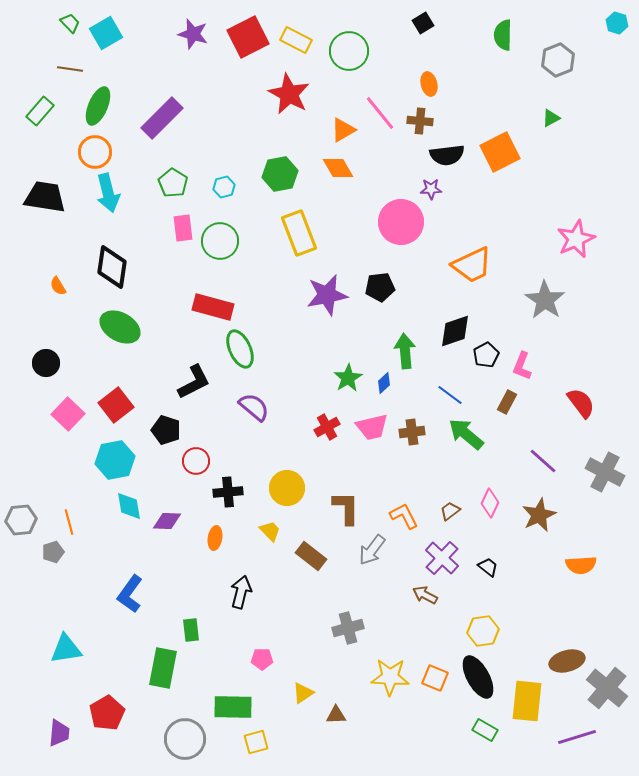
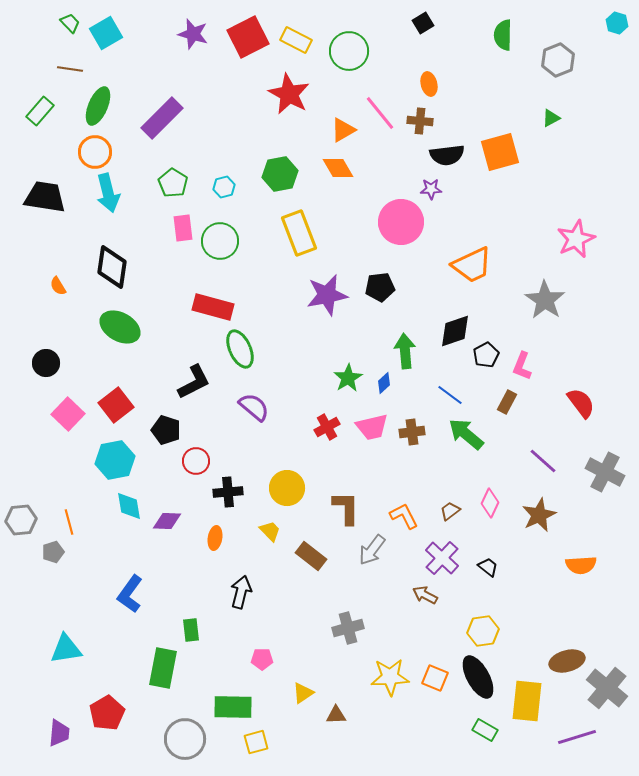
orange square at (500, 152): rotated 12 degrees clockwise
yellow star at (390, 677): rotated 6 degrees counterclockwise
